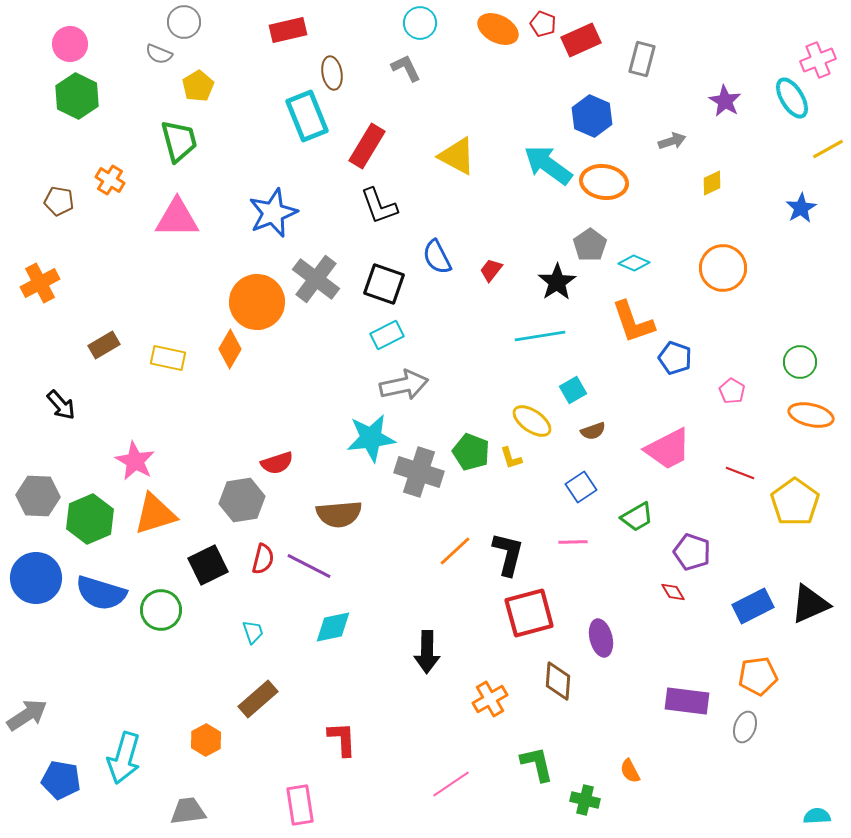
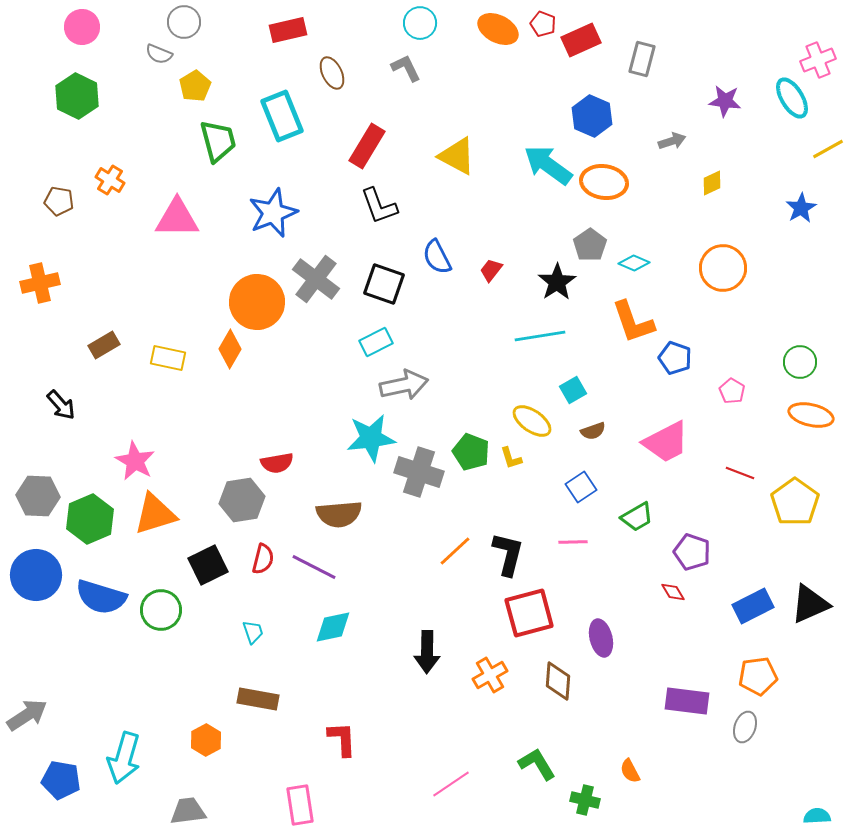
pink circle at (70, 44): moved 12 px right, 17 px up
brown ellipse at (332, 73): rotated 16 degrees counterclockwise
yellow pentagon at (198, 86): moved 3 px left
purple star at (725, 101): rotated 24 degrees counterclockwise
cyan rectangle at (307, 116): moved 25 px left
green trapezoid at (179, 141): moved 39 px right
orange cross at (40, 283): rotated 15 degrees clockwise
cyan rectangle at (387, 335): moved 11 px left, 7 px down
pink trapezoid at (668, 449): moved 2 px left, 7 px up
red semicircle at (277, 463): rotated 8 degrees clockwise
purple line at (309, 566): moved 5 px right, 1 px down
blue circle at (36, 578): moved 3 px up
blue semicircle at (101, 593): moved 4 px down
brown rectangle at (258, 699): rotated 51 degrees clockwise
orange cross at (490, 699): moved 24 px up
green L-shape at (537, 764): rotated 18 degrees counterclockwise
